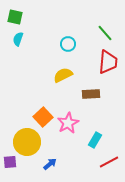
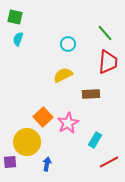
blue arrow: moved 3 px left; rotated 40 degrees counterclockwise
